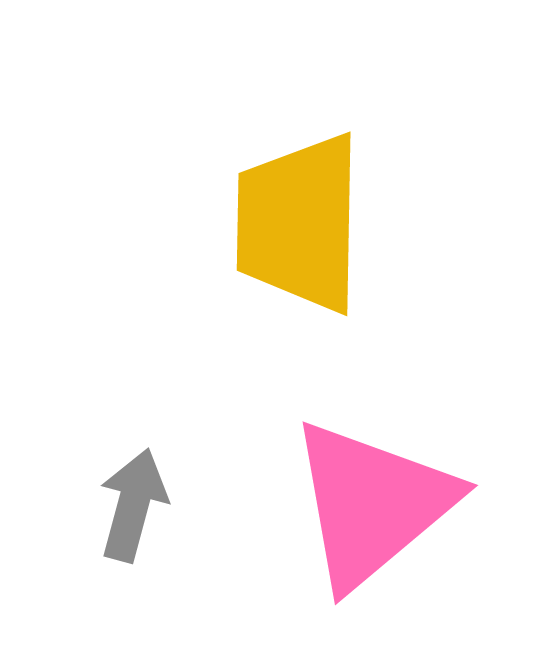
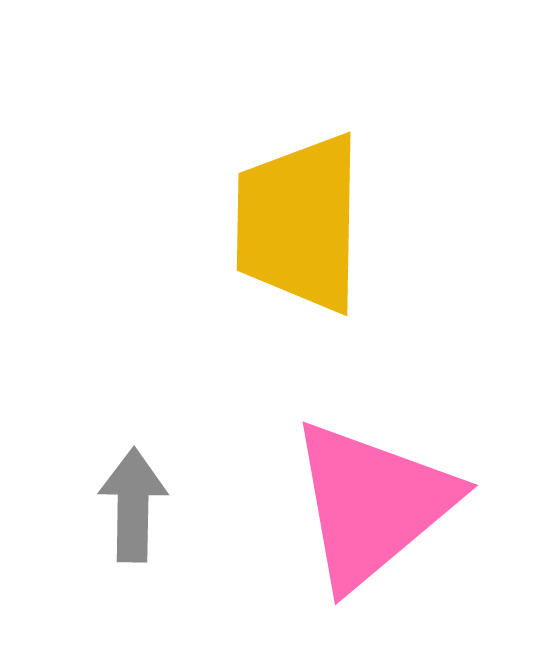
gray arrow: rotated 14 degrees counterclockwise
